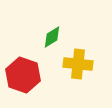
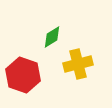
yellow cross: rotated 20 degrees counterclockwise
